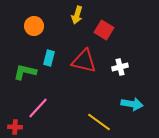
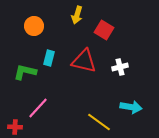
cyan arrow: moved 1 px left, 3 px down
